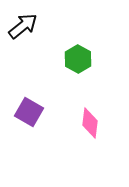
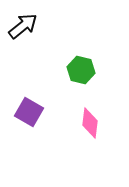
green hexagon: moved 3 px right, 11 px down; rotated 16 degrees counterclockwise
